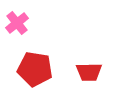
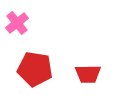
red trapezoid: moved 1 px left, 2 px down
